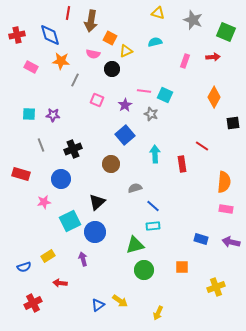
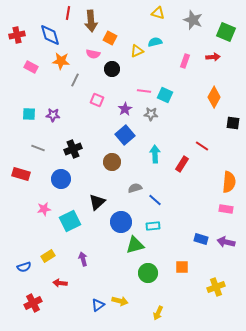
brown arrow at (91, 21): rotated 15 degrees counterclockwise
yellow triangle at (126, 51): moved 11 px right
purple star at (125, 105): moved 4 px down
gray star at (151, 114): rotated 16 degrees counterclockwise
black square at (233, 123): rotated 16 degrees clockwise
gray line at (41, 145): moved 3 px left, 3 px down; rotated 48 degrees counterclockwise
brown circle at (111, 164): moved 1 px right, 2 px up
red rectangle at (182, 164): rotated 42 degrees clockwise
orange semicircle at (224, 182): moved 5 px right
pink star at (44, 202): moved 7 px down
blue line at (153, 206): moved 2 px right, 6 px up
blue circle at (95, 232): moved 26 px right, 10 px up
purple arrow at (231, 242): moved 5 px left
green circle at (144, 270): moved 4 px right, 3 px down
yellow arrow at (120, 301): rotated 21 degrees counterclockwise
